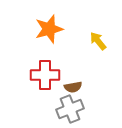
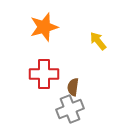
orange star: moved 5 px left, 2 px up
red cross: moved 1 px left, 1 px up
brown semicircle: rotated 108 degrees clockwise
